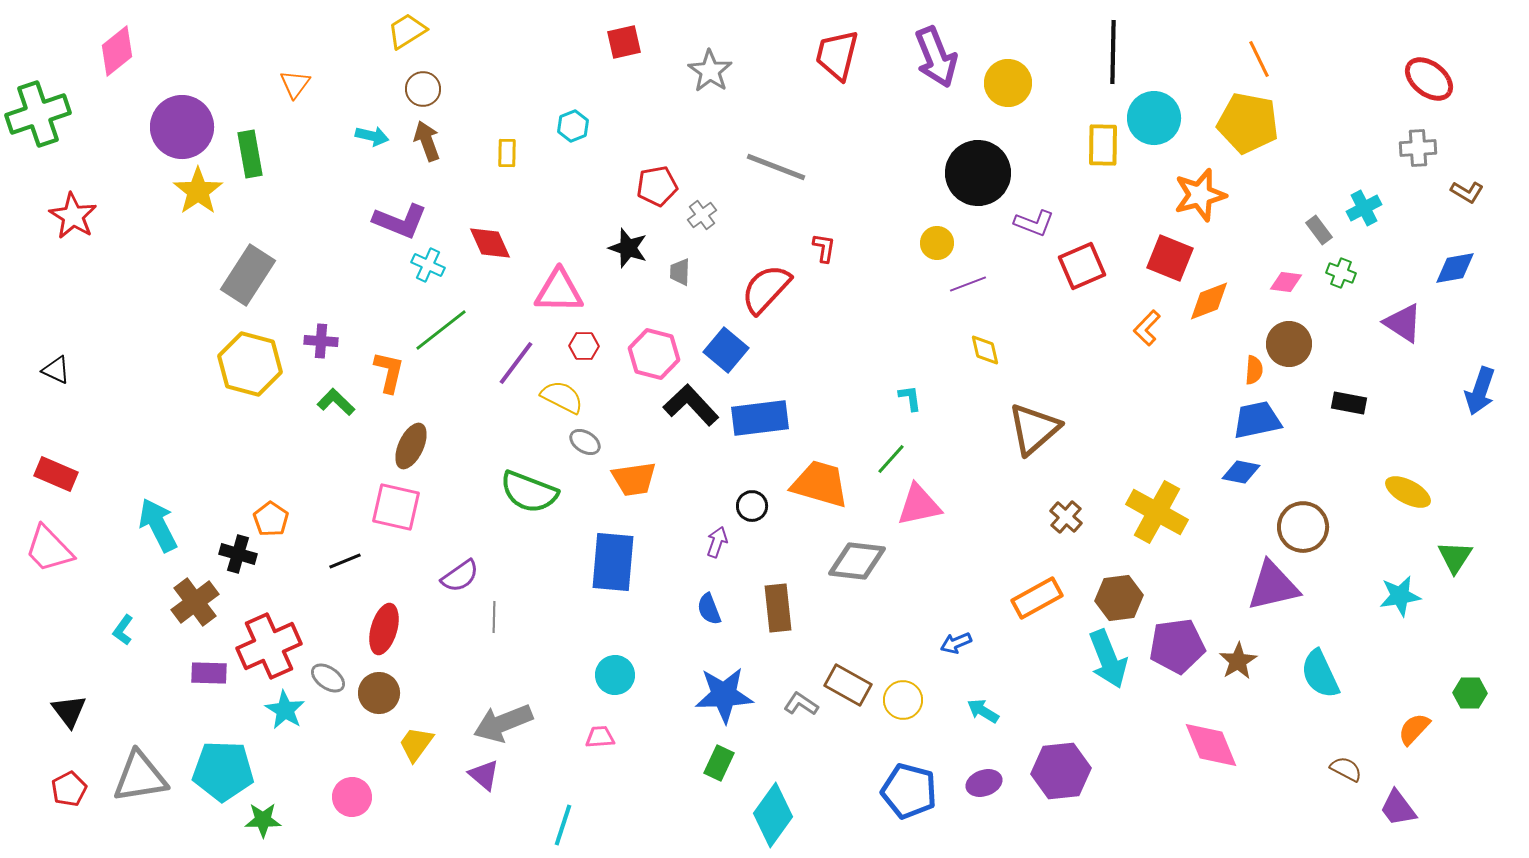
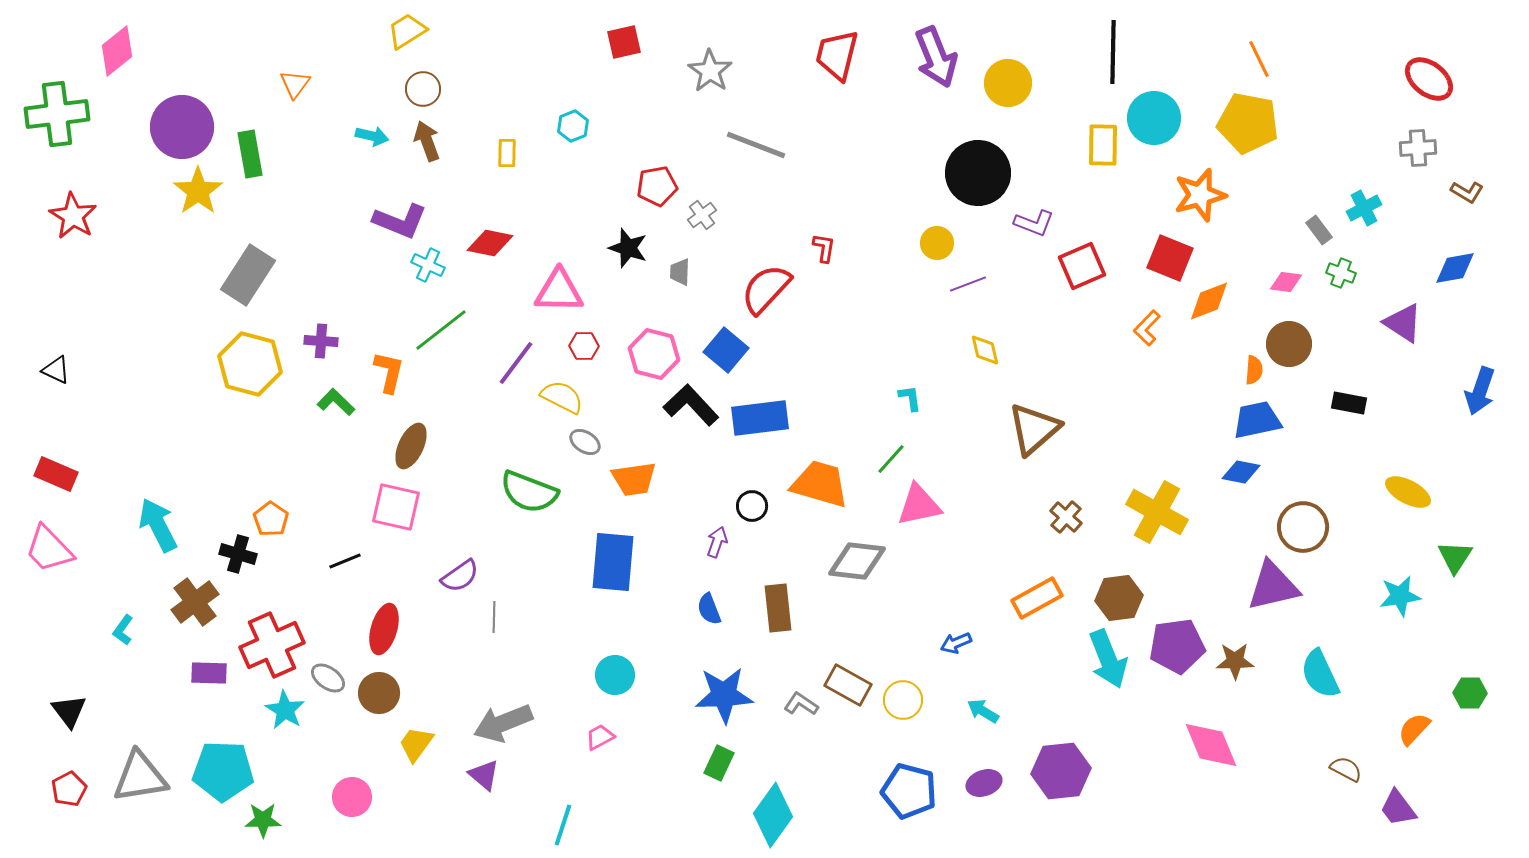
green cross at (38, 114): moved 19 px right; rotated 12 degrees clockwise
gray line at (776, 167): moved 20 px left, 22 px up
red diamond at (490, 243): rotated 54 degrees counterclockwise
red cross at (269, 646): moved 3 px right, 1 px up
brown star at (1238, 661): moved 3 px left; rotated 30 degrees clockwise
pink trapezoid at (600, 737): rotated 24 degrees counterclockwise
